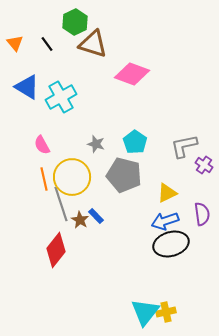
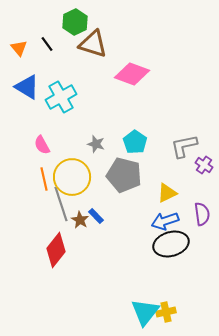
orange triangle: moved 4 px right, 5 px down
